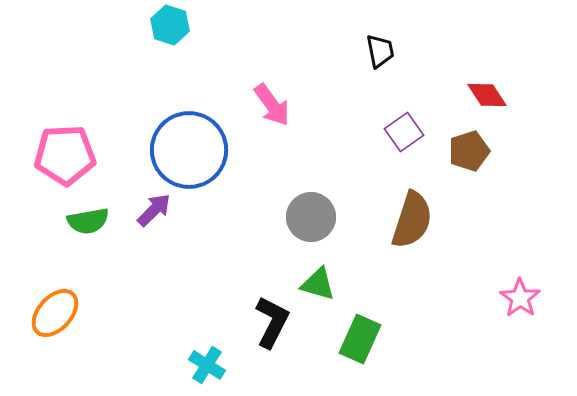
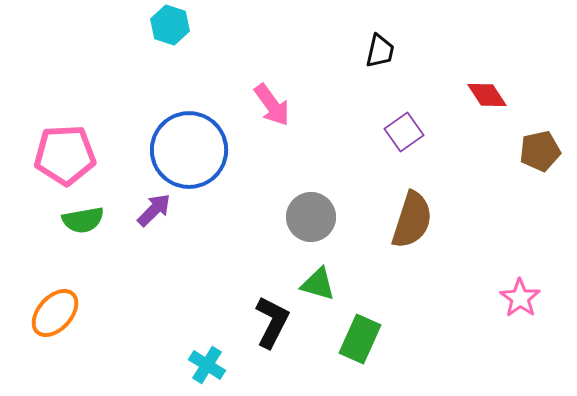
black trapezoid: rotated 24 degrees clockwise
brown pentagon: moved 71 px right; rotated 6 degrees clockwise
green semicircle: moved 5 px left, 1 px up
